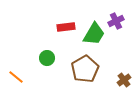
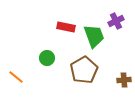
red rectangle: rotated 18 degrees clockwise
green trapezoid: moved 2 px down; rotated 50 degrees counterclockwise
brown pentagon: moved 1 px left, 1 px down
brown cross: rotated 32 degrees clockwise
